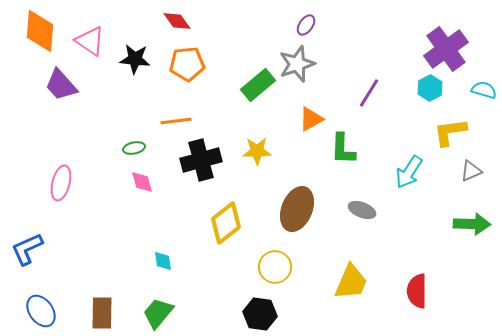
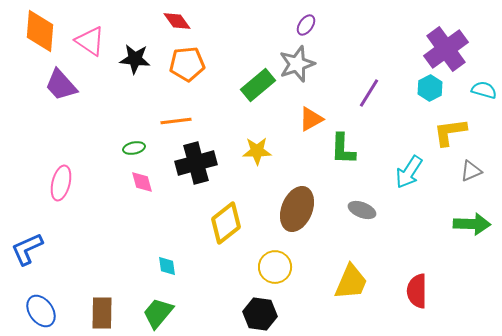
black cross: moved 5 px left, 3 px down
cyan diamond: moved 4 px right, 5 px down
